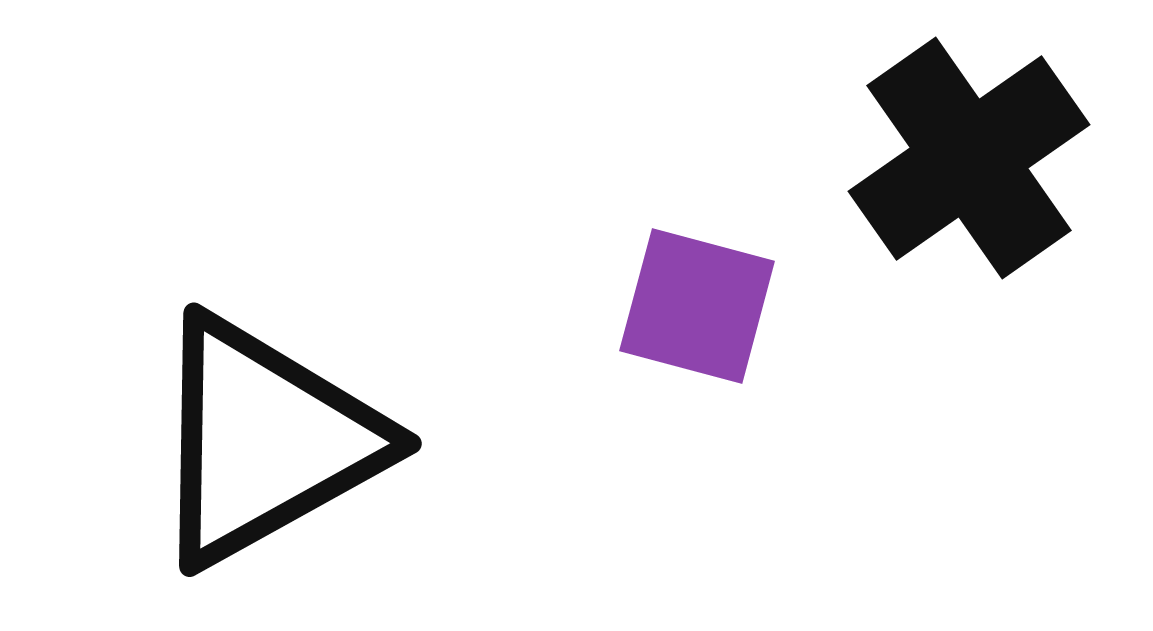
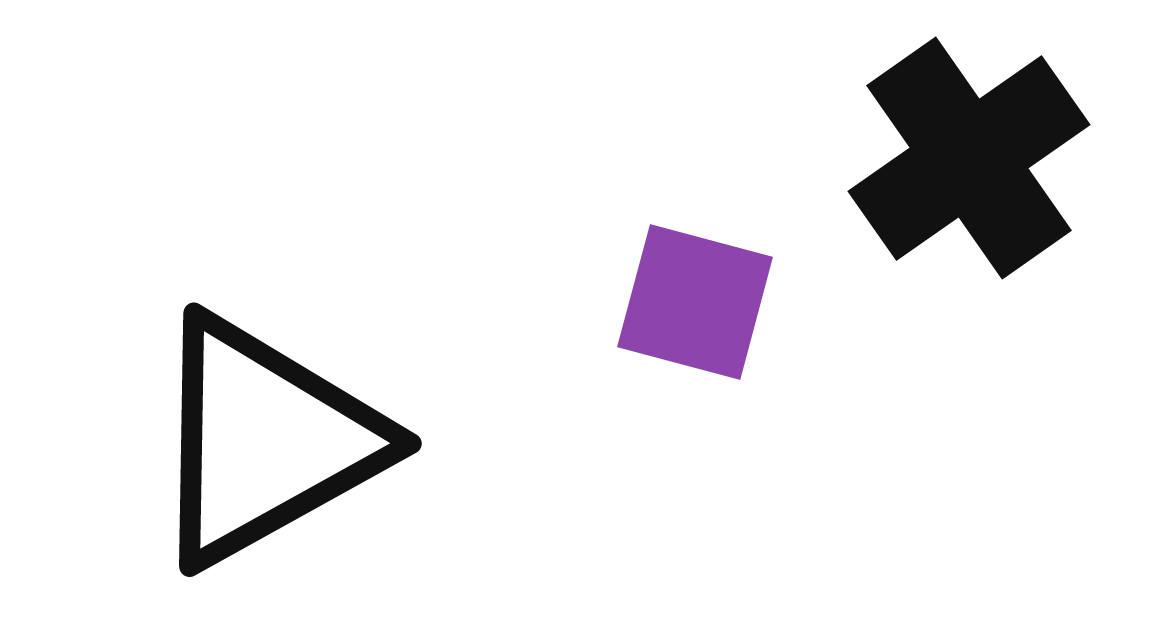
purple square: moved 2 px left, 4 px up
